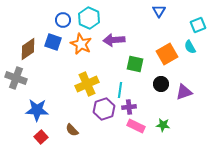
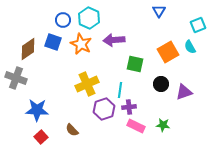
orange square: moved 1 px right, 2 px up
